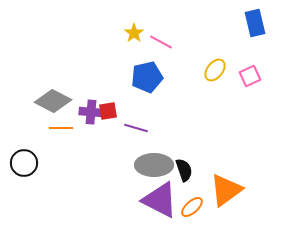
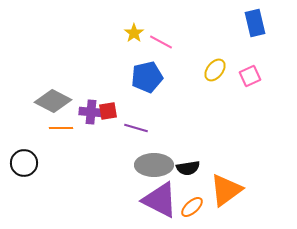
black semicircle: moved 4 px right, 2 px up; rotated 100 degrees clockwise
